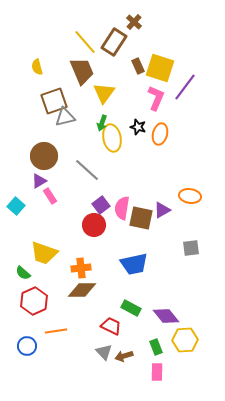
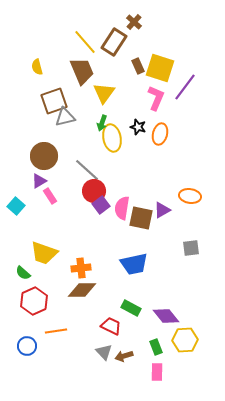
red circle at (94, 225): moved 34 px up
